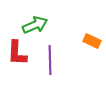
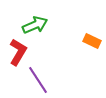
red L-shape: moved 1 px right, 1 px up; rotated 152 degrees counterclockwise
purple line: moved 12 px left, 20 px down; rotated 32 degrees counterclockwise
